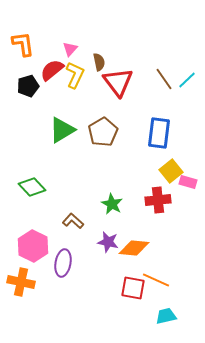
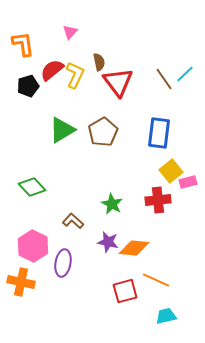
pink triangle: moved 17 px up
cyan line: moved 2 px left, 6 px up
pink rectangle: rotated 30 degrees counterclockwise
red square: moved 8 px left, 3 px down; rotated 25 degrees counterclockwise
